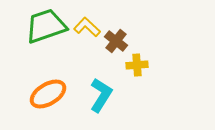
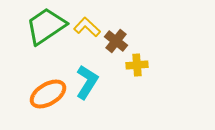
green trapezoid: rotated 15 degrees counterclockwise
cyan L-shape: moved 14 px left, 13 px up
